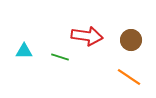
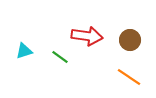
brown circle: moved 1 px left
cyan triangle: rotated 18 degrees counterclockwise
green line: rotated 18 degrees clockwise
